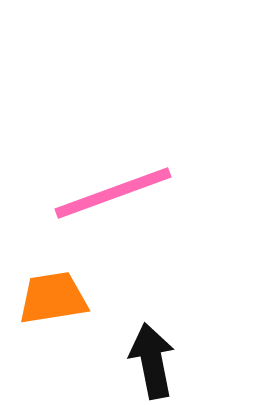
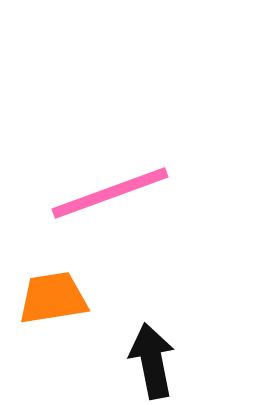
pink line: moved 3 px left
